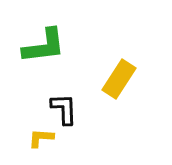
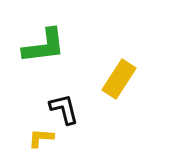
black L-shape: rotated 12 degrees counterclockwise
